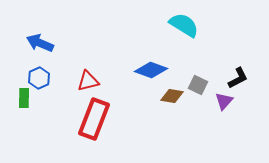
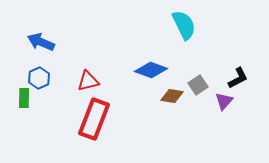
cyan semicircle: rotated 32 degrees clockwise
blue arrow: moved 1 px right, 1 px up
gray square: rotated 30 degrees clockwise
